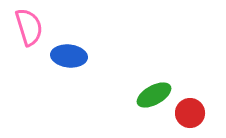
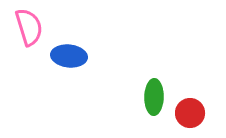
green ellipse: moved 2 px down; rotated 60 degrees counterclockwise
